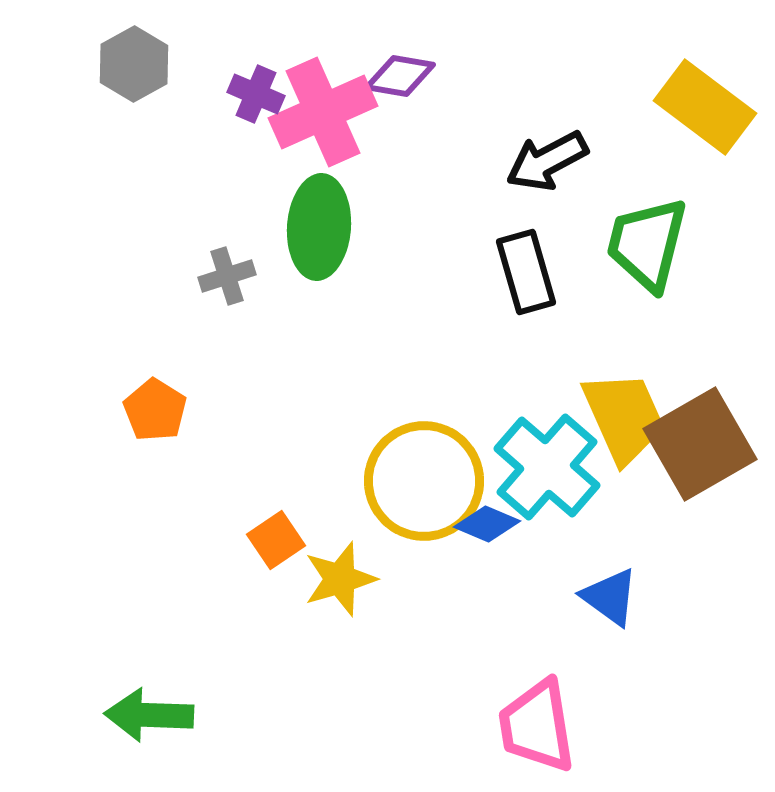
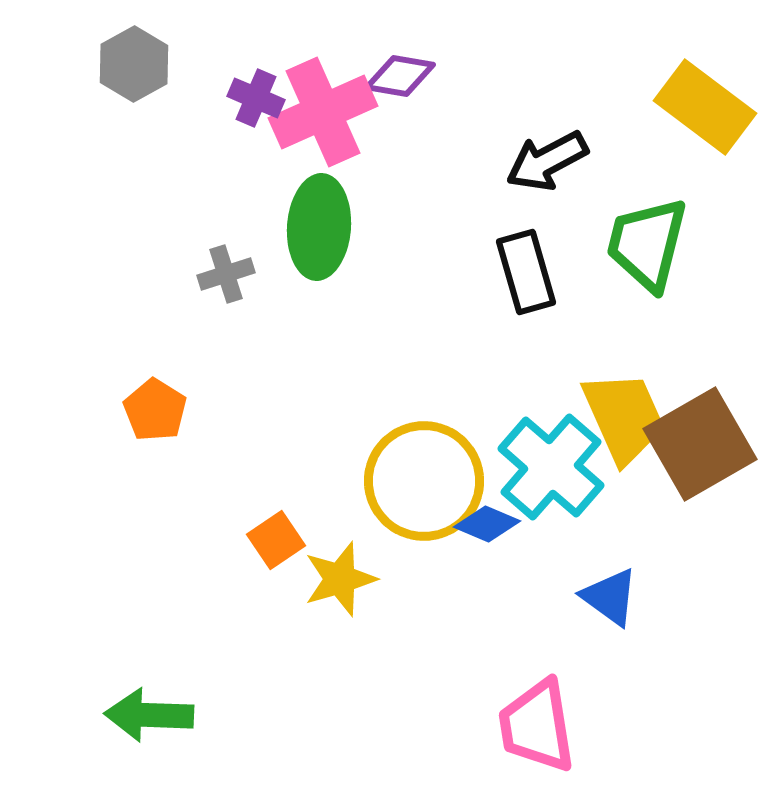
purple cross: moved 4 px down
gray cross: moved 1 px left, 2 px up
cyan cross: moved 4 px right
